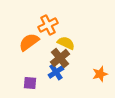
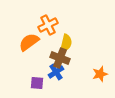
yellow semicircle: rotated 78 degrees clockwise
brown cross: rotated 30 degrees counterclockwise
purple square: moved 7 px right
